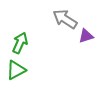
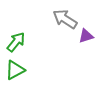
green arrow: moved 4 px left, 1 px up; rotated 15 degrees clockwise
green triangle: moved 1 px left
